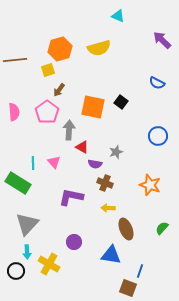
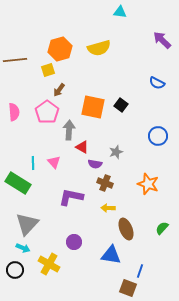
cyan triangle: moved 2 px right, 4 px up; rotated 16 degrees counterclockwise
black square: moved 3 px down
orange star: moved 2 px left, 1 px up
cyan arrow: moved 4 px left, 4 px up; rotated 64 degrees counterclockwise
black circle: moved 1 px left, 1 px up
